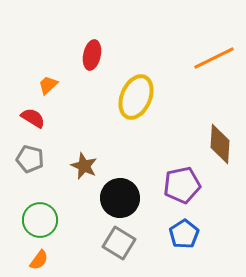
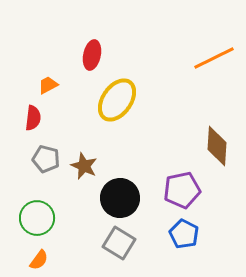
orange trapezoid: rotated 15 degrees clockwise
yellow ellipse: moved 19 px left, 3 px down; rotated 12 degrees clockwise
red semicircle: rotated 65 degrees clockwise
brown diamond: moved 3 px left, 2 px down
gray pentagon: moved 16 px right
purple pentagon: moved 5 px down
green circle: moved 3 px left, 2 px up
blue pentagon: rotated 12 degrees counterclockwise
